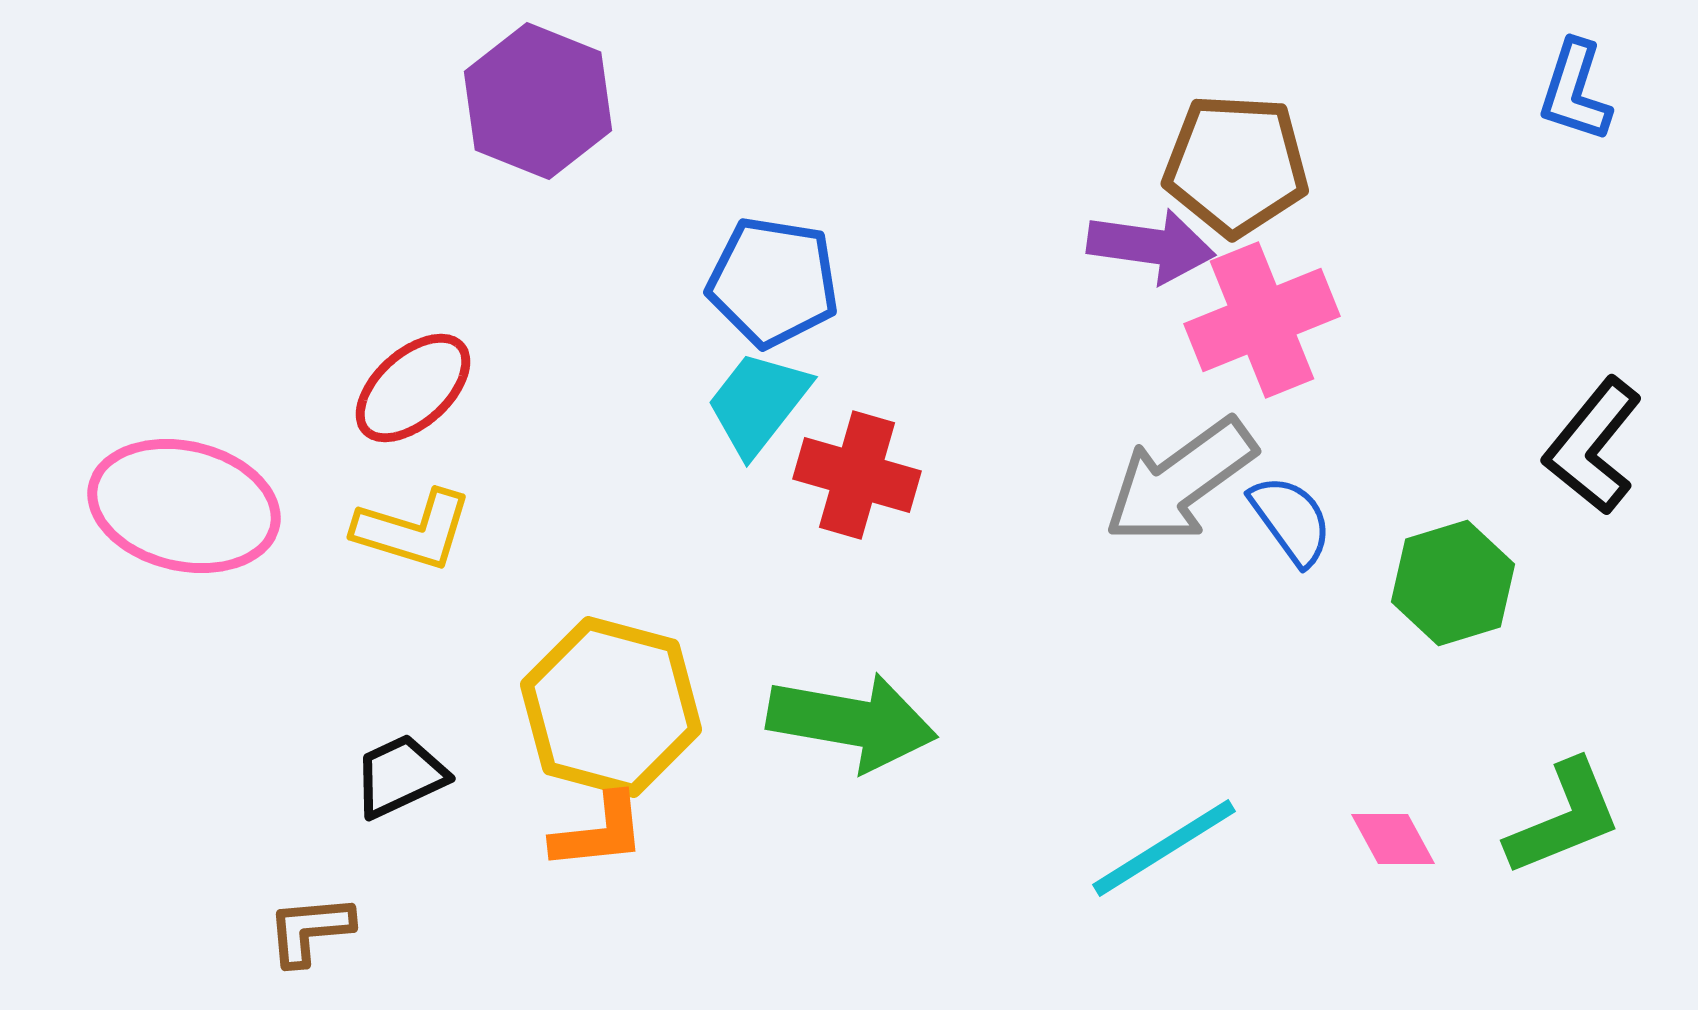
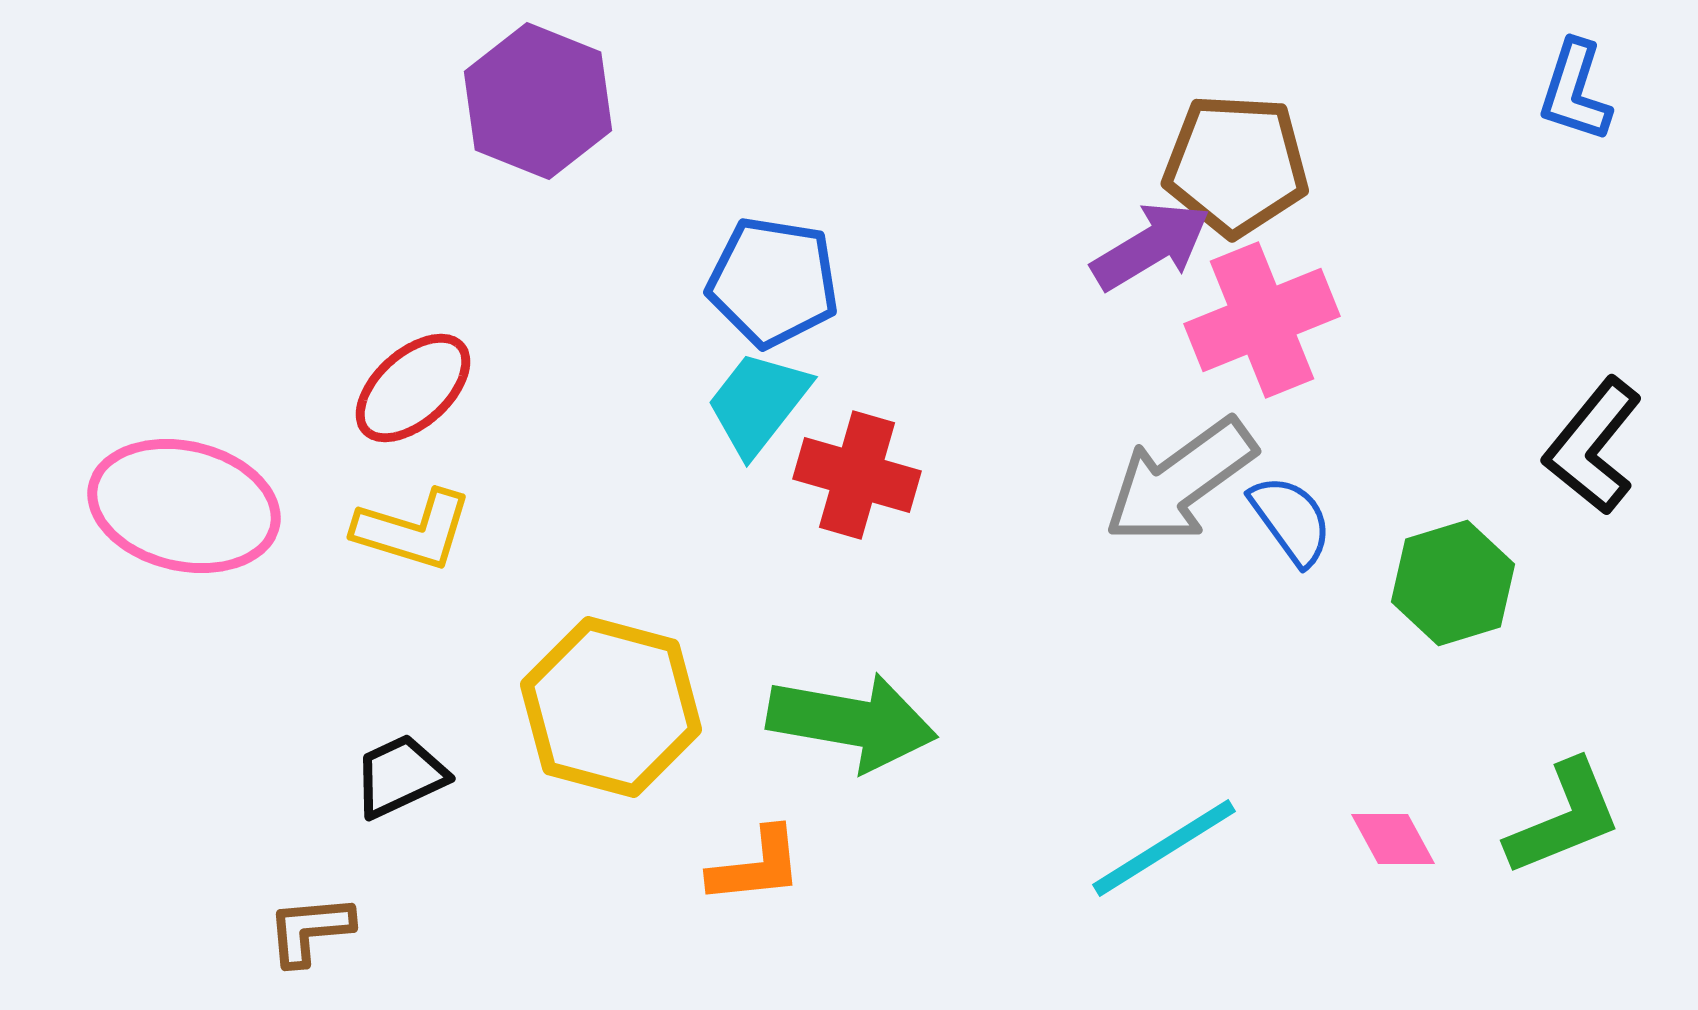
purple arrow: rotated 39 degrees counterclockwise
orange L-shape: moved 157 px right, 34 px down
